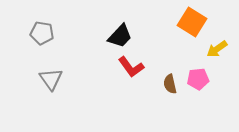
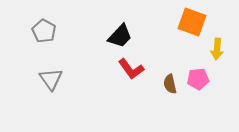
orange square: rotated 12 degrees counterclockwise
gray pentagon: moved 2 px right, 2 px up; rotated 20 degrees clockwise
yellow arrow: rotated 50 degrees counterclockwise
red L-shape: moved 2 px down
